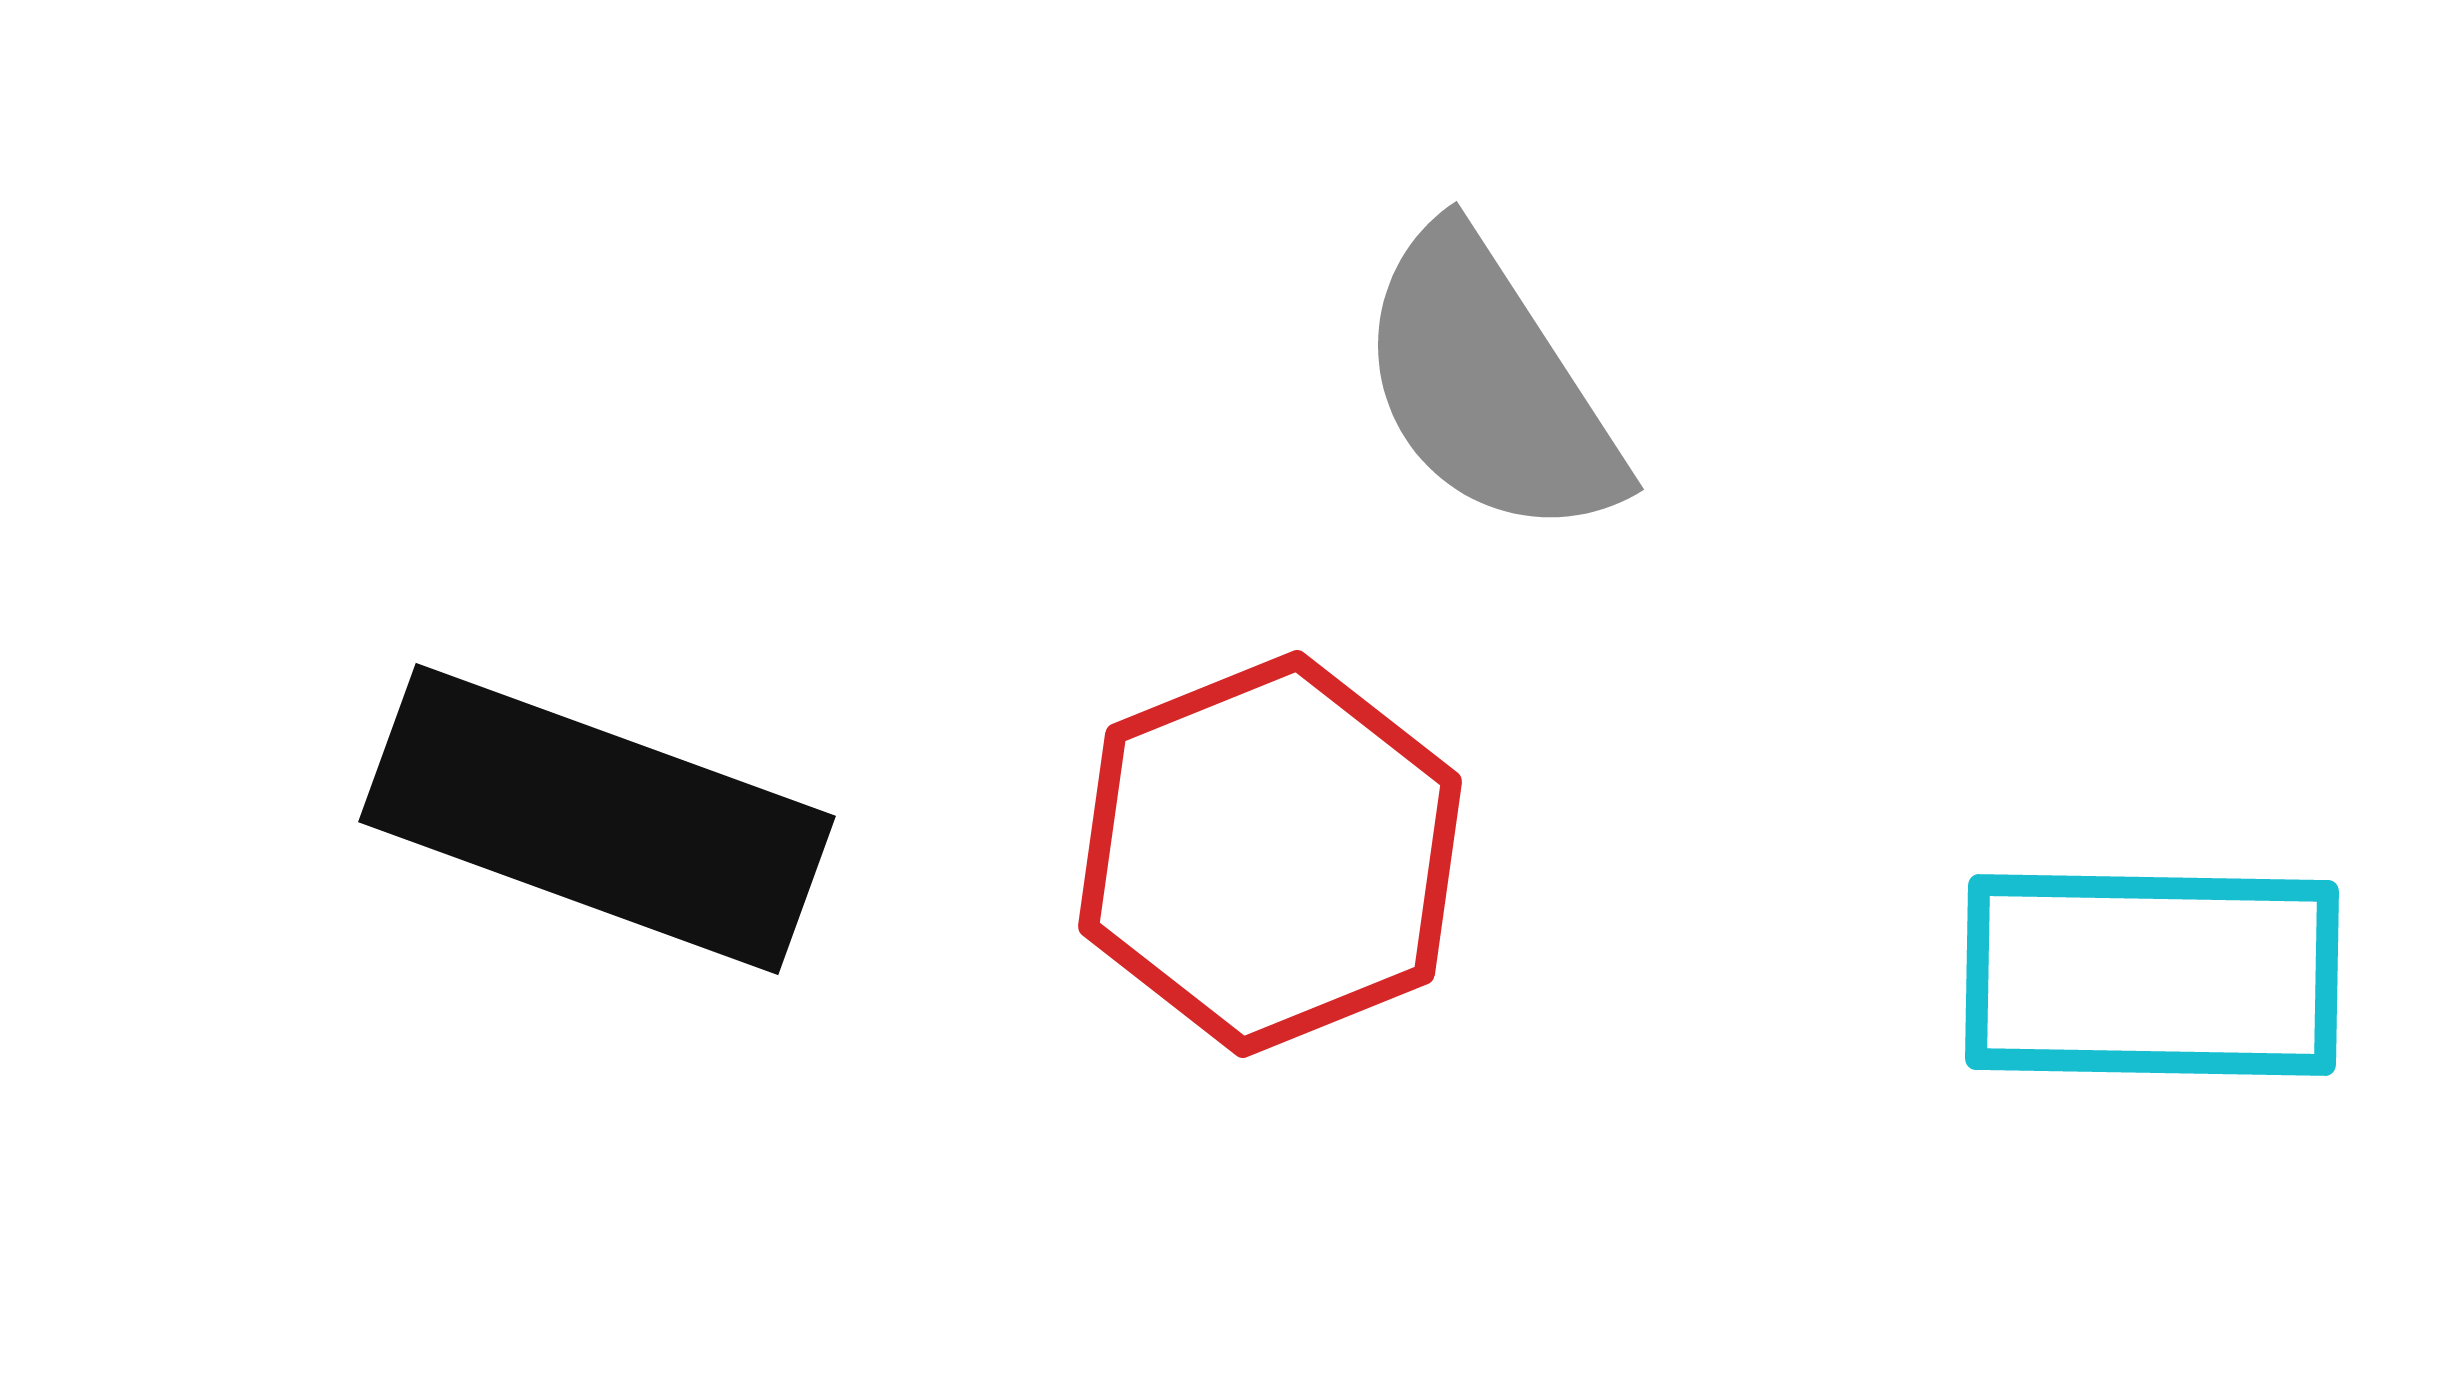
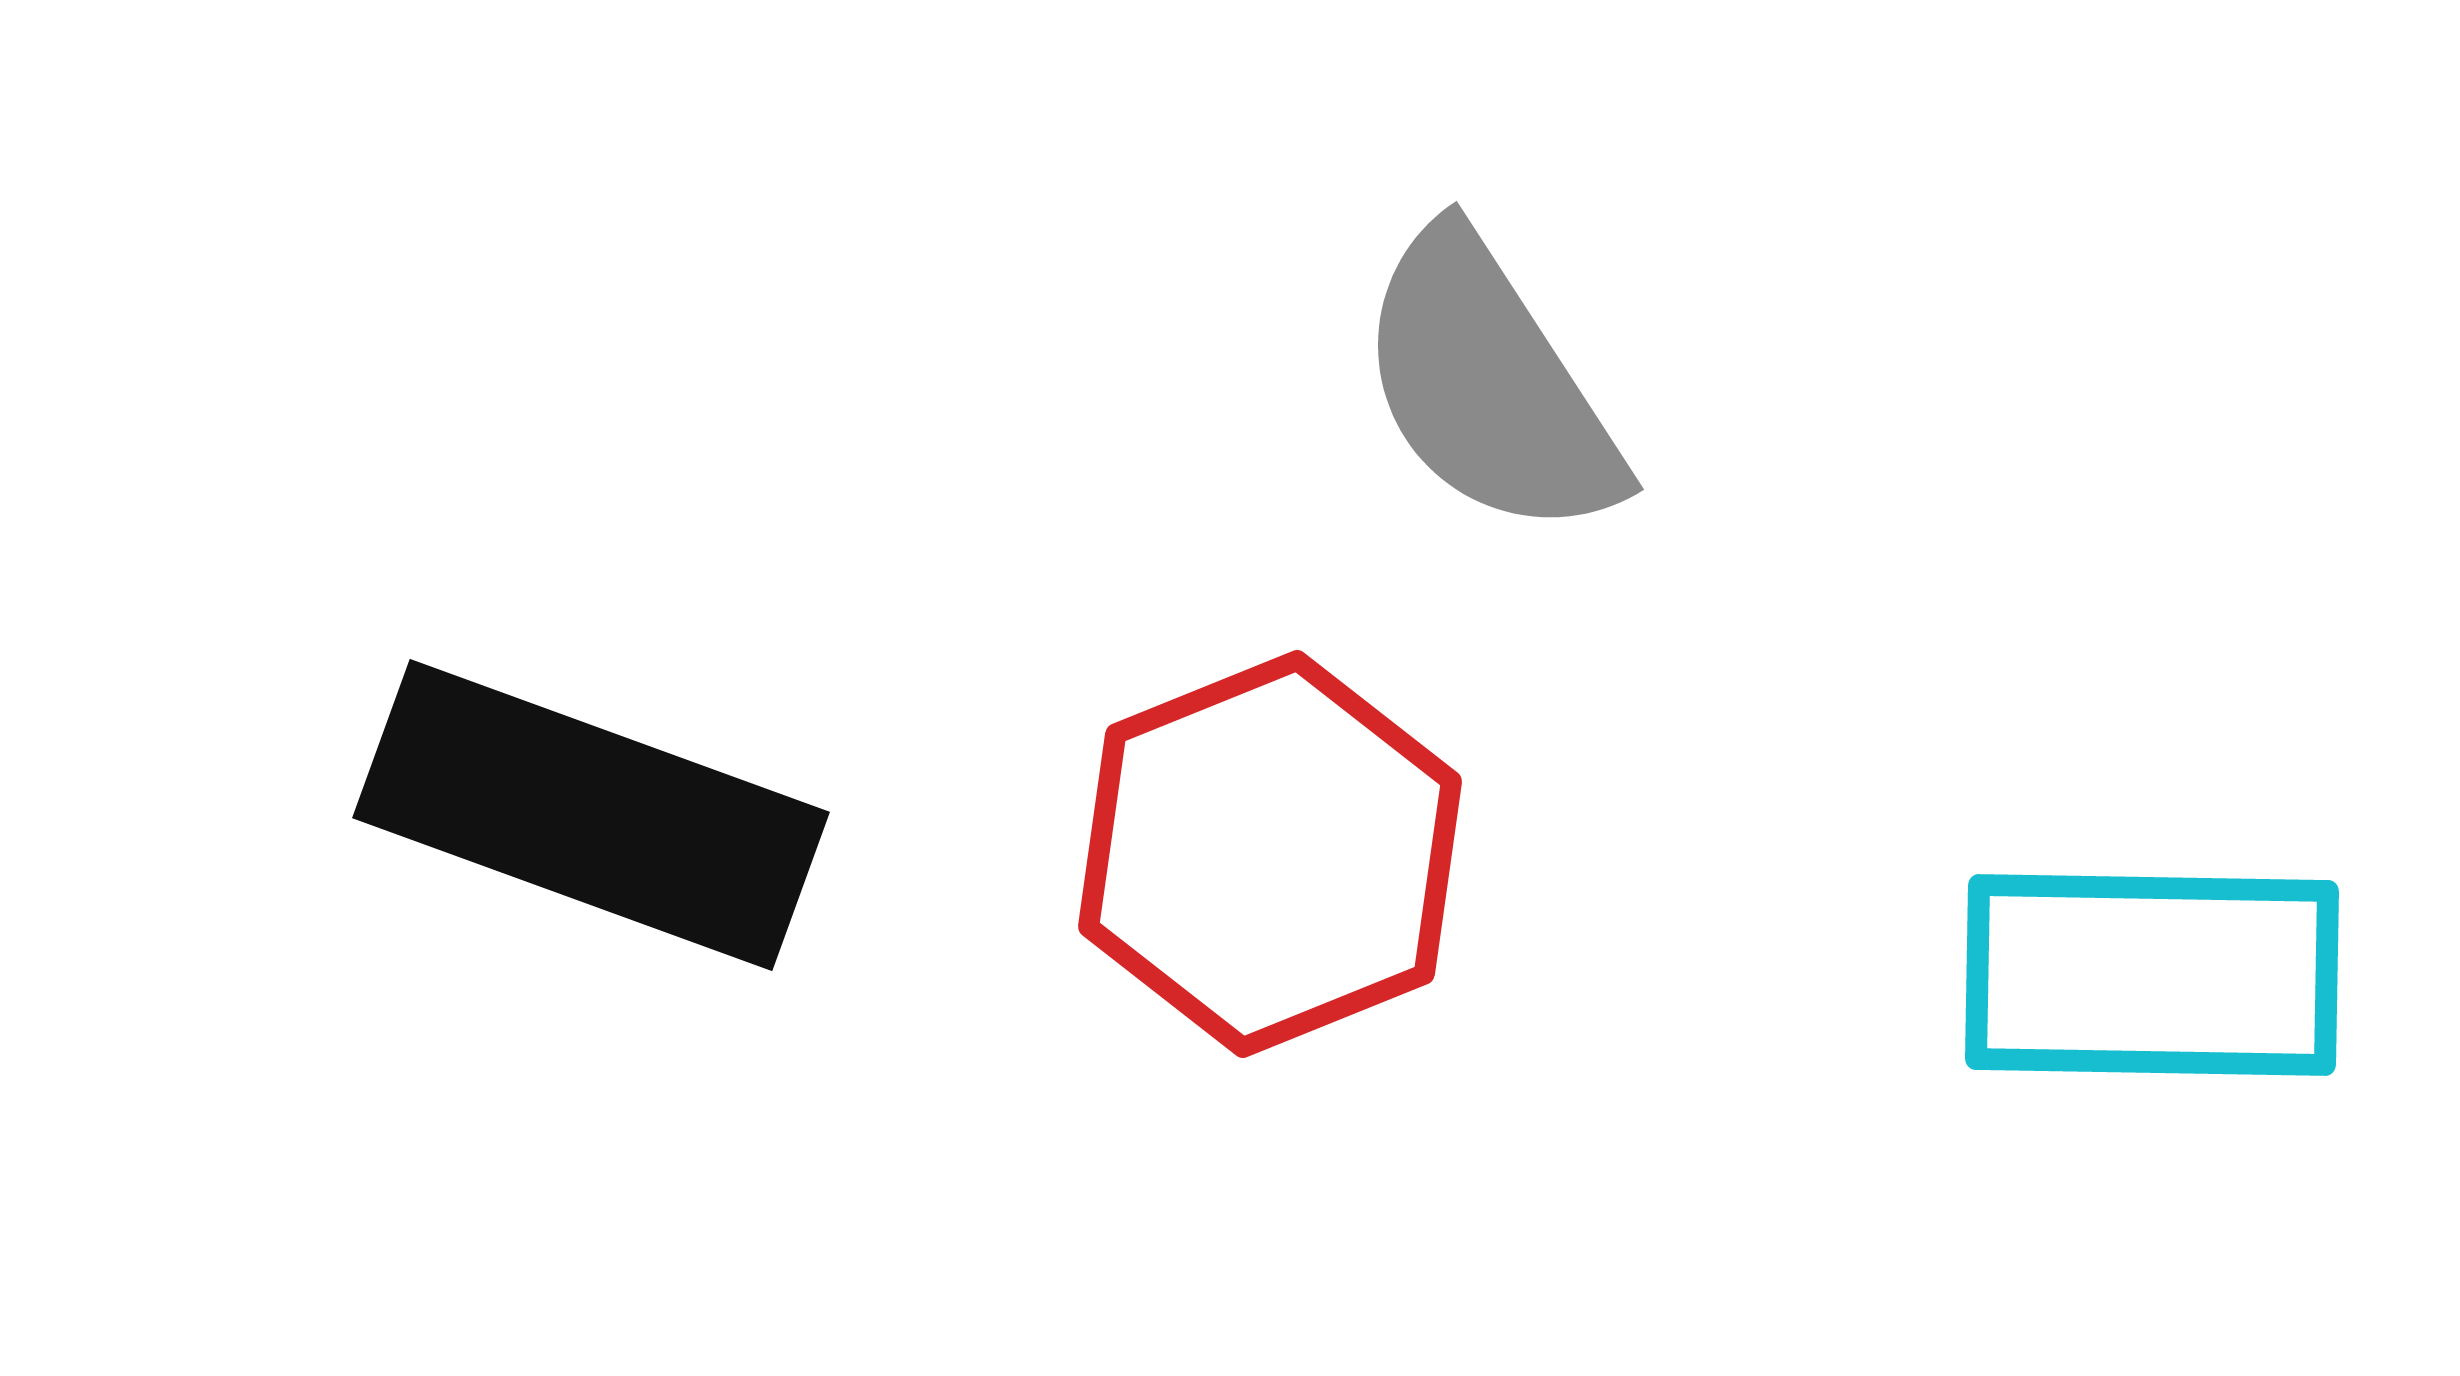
black rectangle: moved 6 px left, 4 px up
